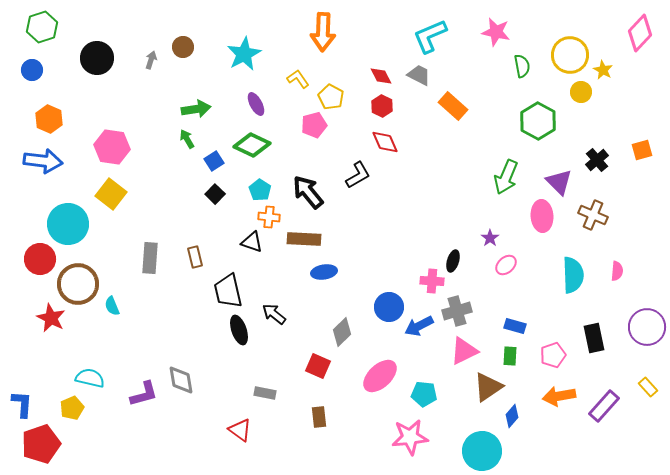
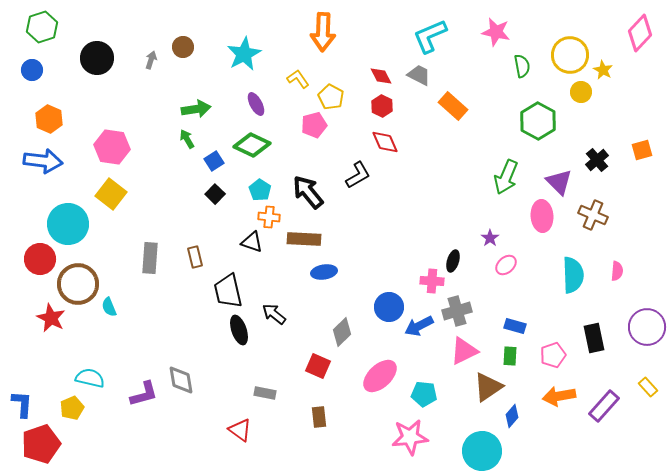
cyan semicircle at (112, 306): moved 3 px left, 1 px down
